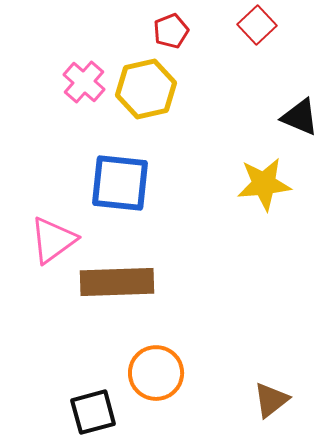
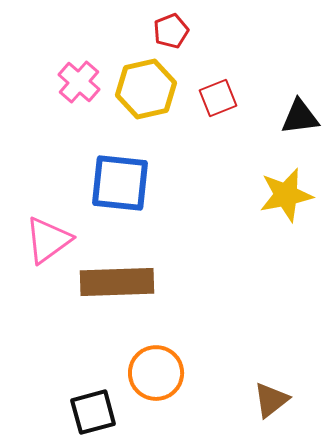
red square: moved 39 px left, 73 px down; rotated 21 degrees clockwise
pink cross: moved 5 px left
black triangle: rotated 30 degrees counterclockwise
yellow star: moved 22 px right, 11 px down; rotated 6 degrees counterclockwise
pink triangle: moved 5 px left
